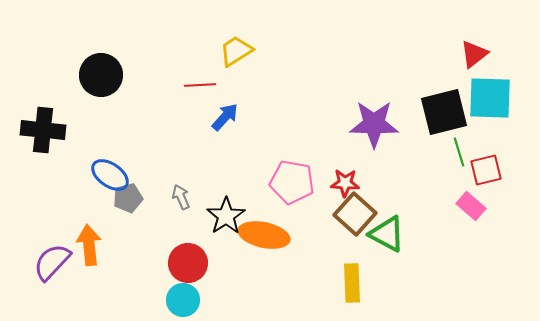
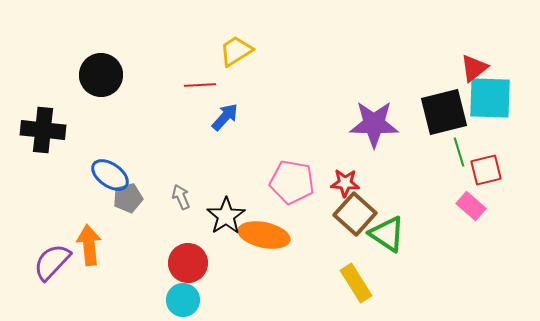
red triangle: moved 14 px down
green triangle: rotated 6 degrees clockwise
yellow rectangle: moved 4 px right; rotated 30 degrees counterclockwise
